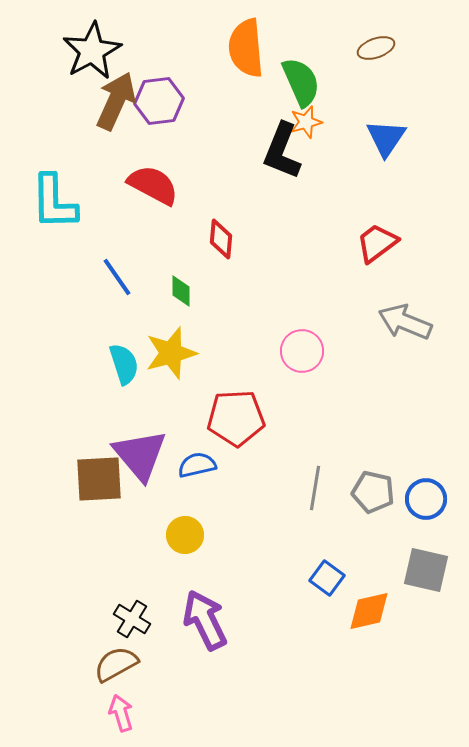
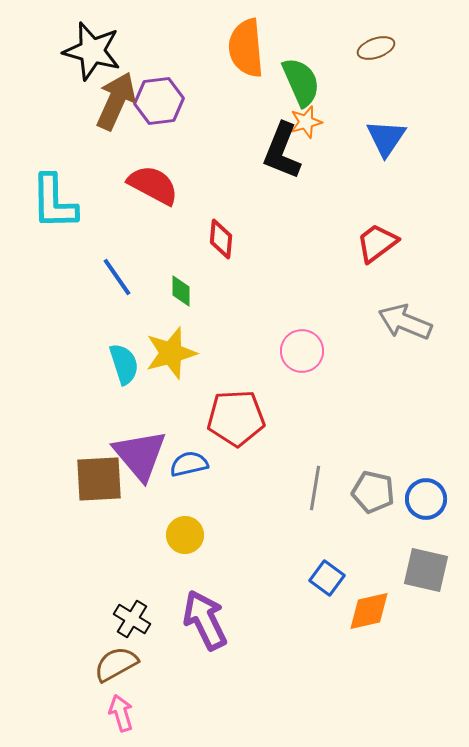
black star: rotated 28 degrees counterclockwise
blue semicircle: moved 8 px left, 1 px up
